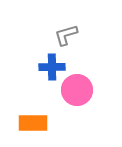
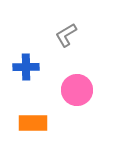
gray L-shape: rotated 15 degrees counterclockwise
blue cross: moved 26 px left
